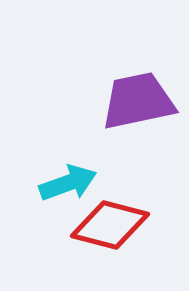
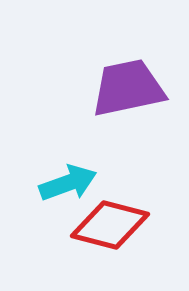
purple trapezoid: moved 10 px left, 13 px up
